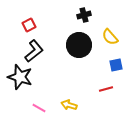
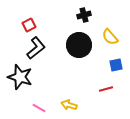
black L-shape: moved 2 px right, 3 px up
